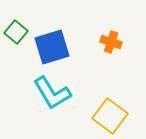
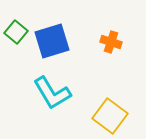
blue square: moved 6 px up
